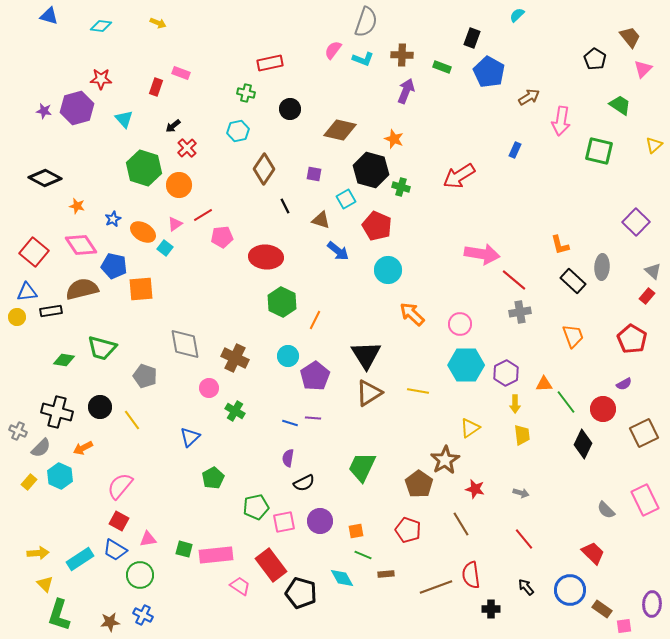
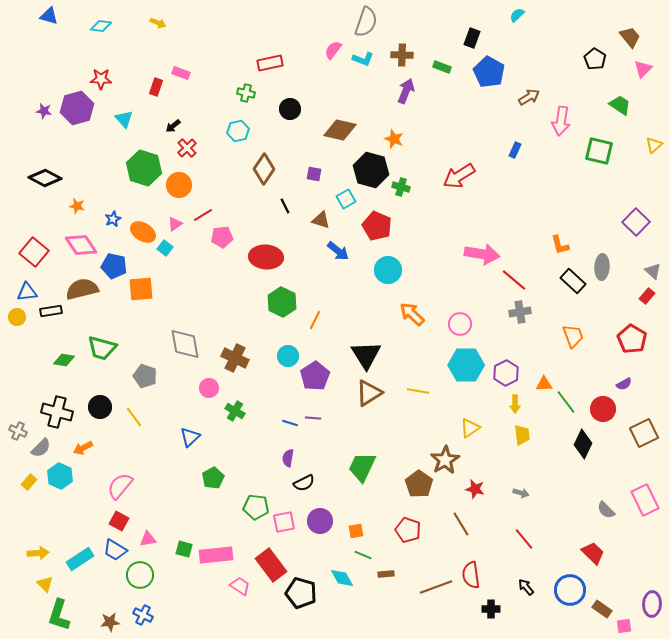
yellow line at (132, 420): moved 2 px right, 3 px up
green pentagon at (256, 507): rotated 20 degrees clockwise
